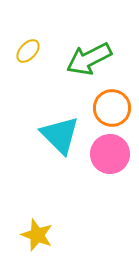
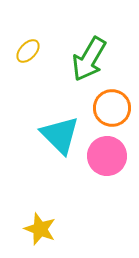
green arrow: rotated 33 degrees counterclockwise
pink circle: moved 3 px left, 2 px down
yellow star: moved 3 px right, 6 px up
